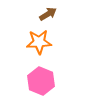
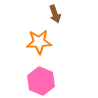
brown arrow: moved 7 px right; rotated 102 degrees clockwise
